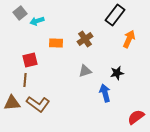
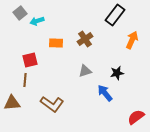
orange arrow: moved 3 px right, 1 px down
blue arrow: rotated 24 degrees counterclockwise
brown L-shape: moved 14 px right
